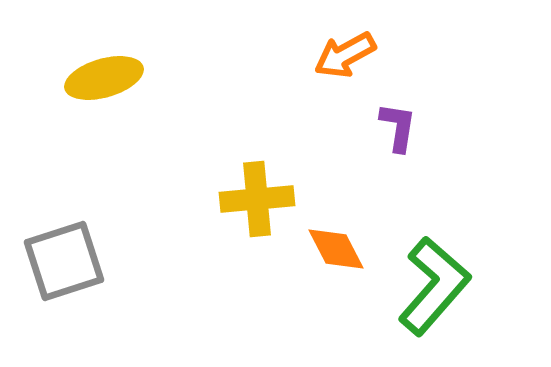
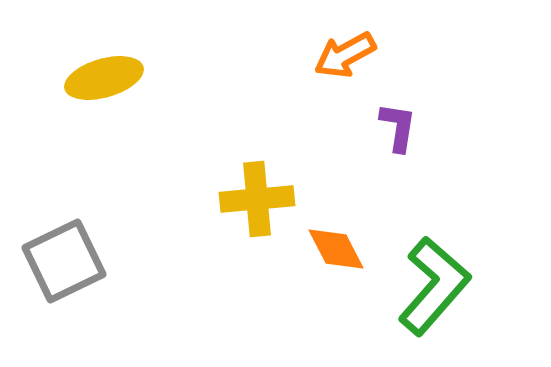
gray square: rotated 8 degrees counterclockwise
